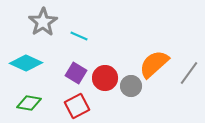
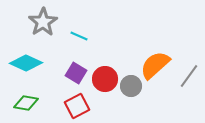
orange semicircle: moved 1 px right, 1 px down
gray line: moved 3 px down
red circle: moved 1 px down
green diamond: moved 3 px left
